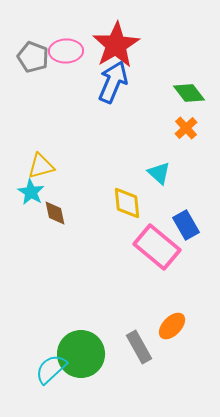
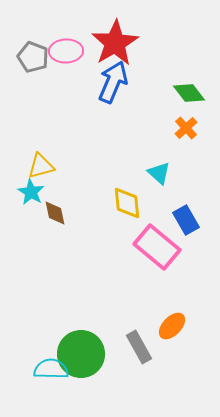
red star: moved 1 px left, 2 px up
blue rectangle: moved 5 px up
cyan semicircle: rotated 44 degrees clockwise
